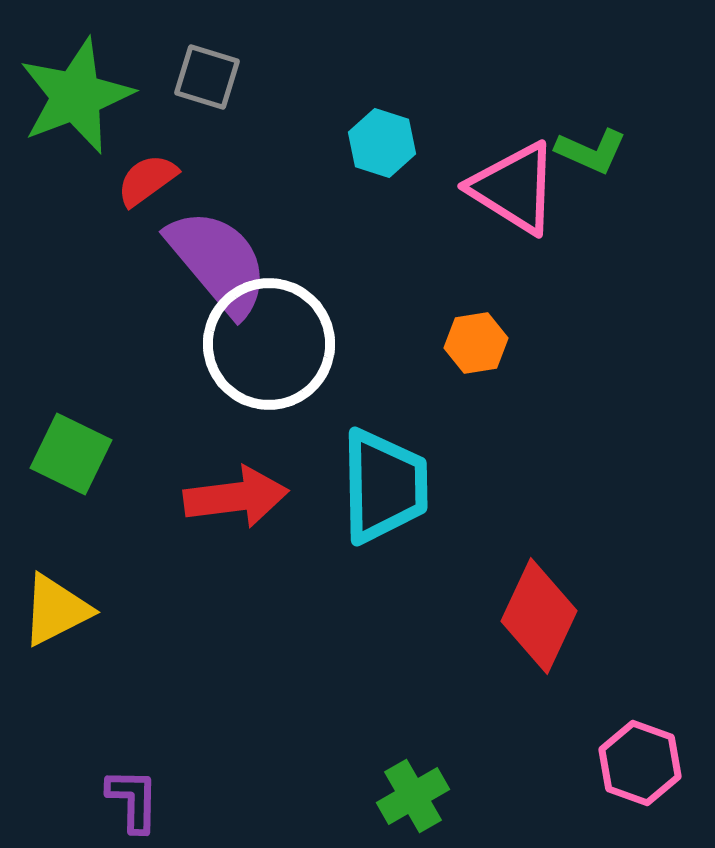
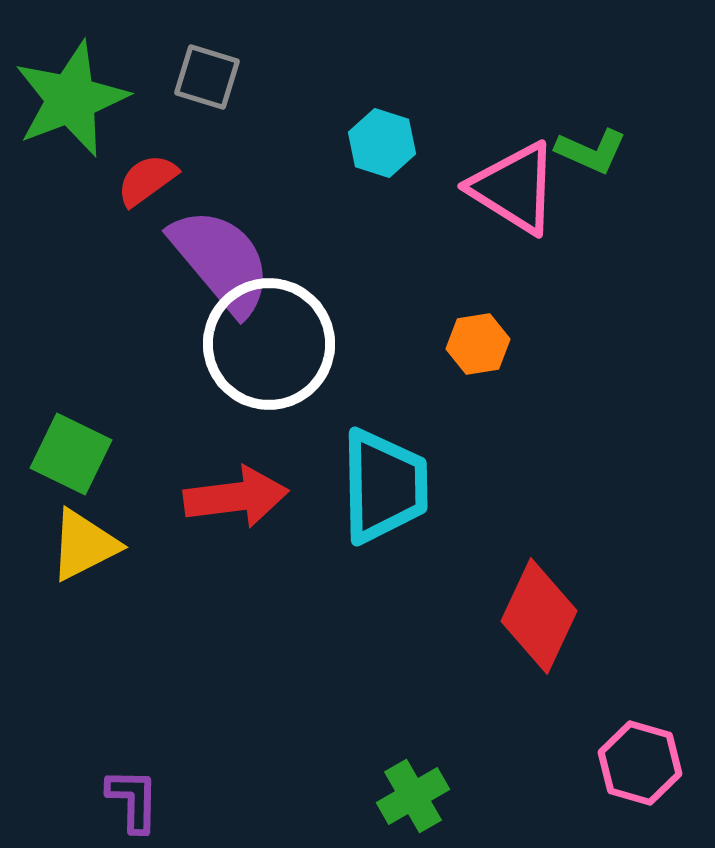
green star: moved 5 px left, 3 px down
purple semicircle: moved 3 px right, 1 px up
orange hexagon: moved 2 px right, 1 px down
yellow triangle: moved 28 px right, 65 px up
pink hexagon: rotated 4 degrees counterclockwise
